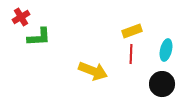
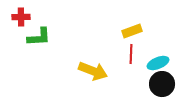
red cross: rotated 30 degrees clockwise
cyan ellipse: moved 8 px left, 13 px down; rotated 55 degrees clockwise
